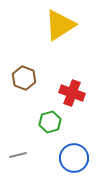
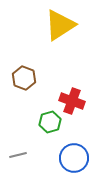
red cross: moved 8 px down
